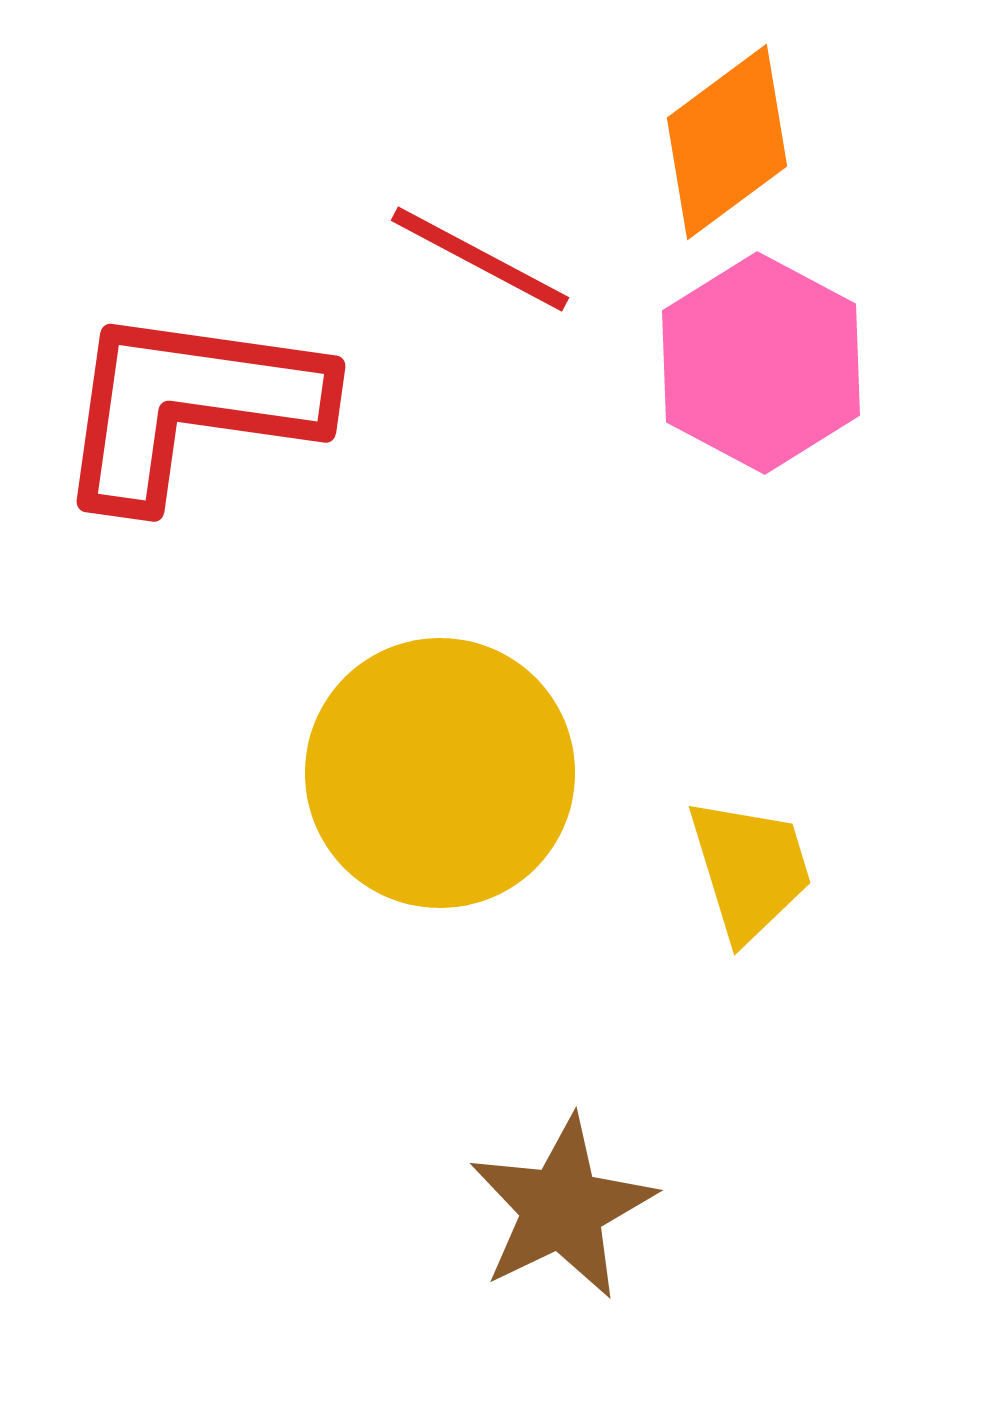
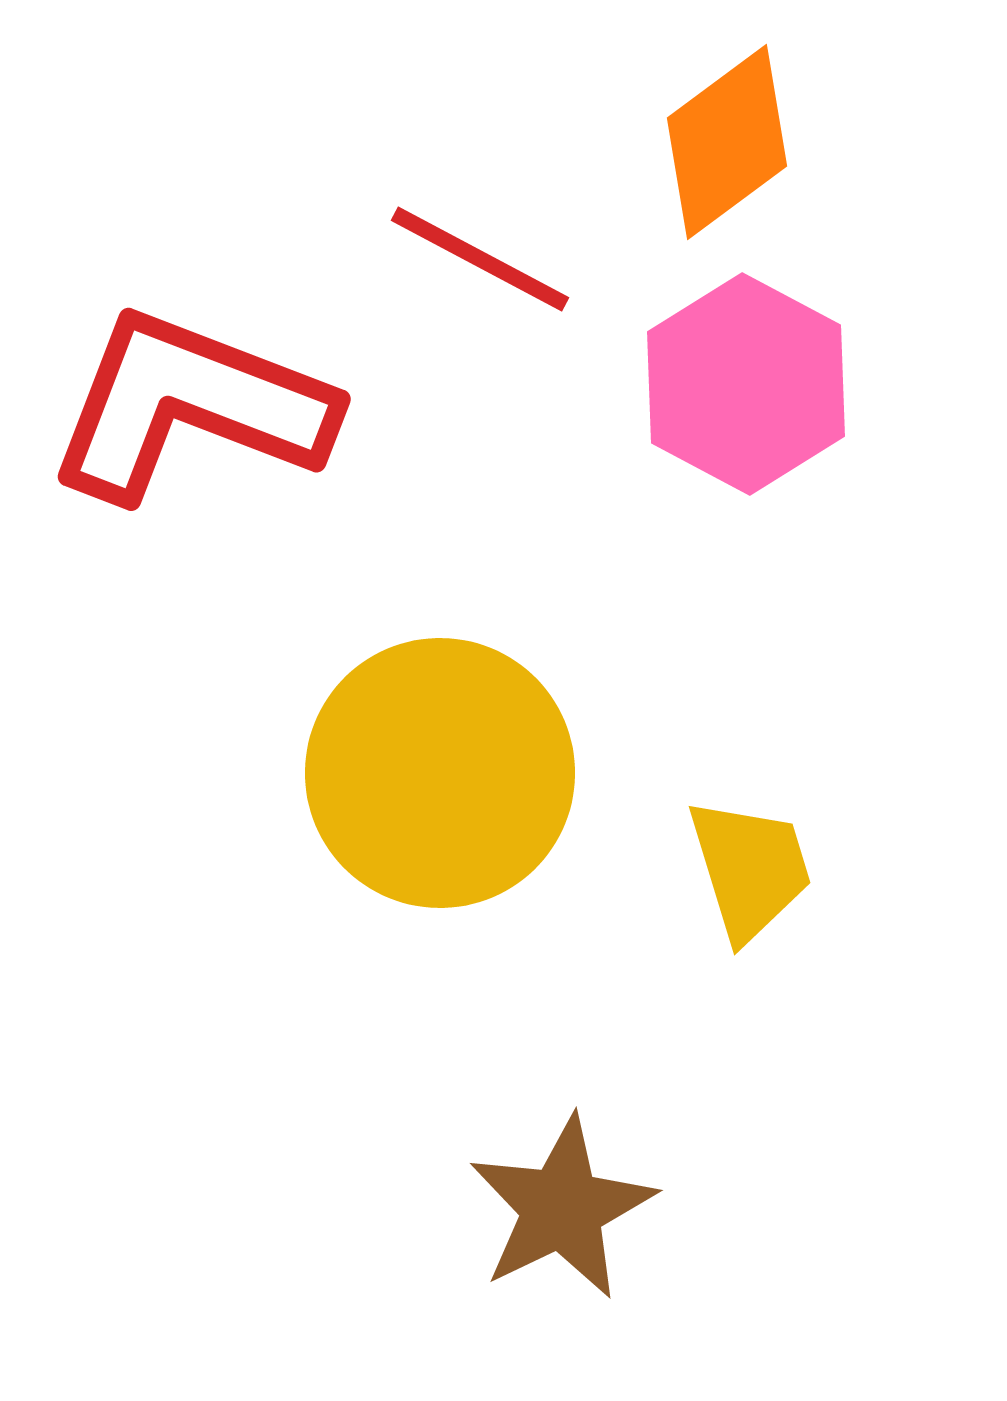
pink hexagon: moved 15 px left, 21 px down
red L-shape: rotated 13 degrees clockwise
